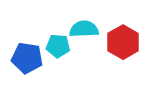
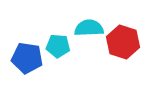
cyan semicircle: moved 5 px right, 1 px up
red hexagon: rotated 12 degrees counterclockwise
